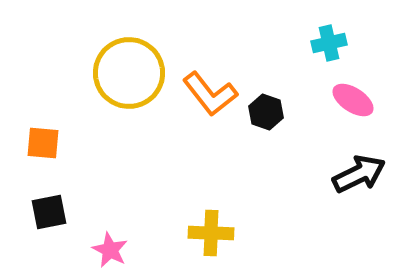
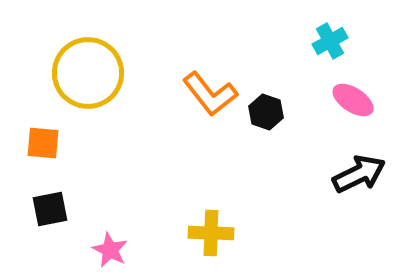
cyan cross: moved 1 px right, 2 px up; rotated 16 degrees counterclockwise
yellow circle: moved 41 px left
black square: moved 1 px right, 3 px up
